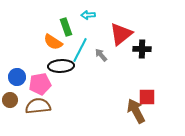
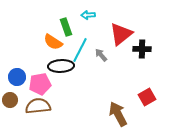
red square: rotated 30 degrees counterclockwise
brown arrow: moved 18 px left, 3 px down
